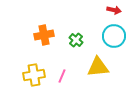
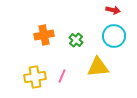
red arrow: moved 1 px left
yellow cross: moved 1 px right, 2 px down
